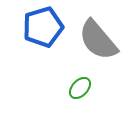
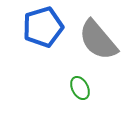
green ellipse: rotated 70 degrees counterclockwise
